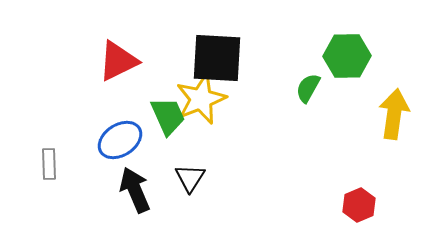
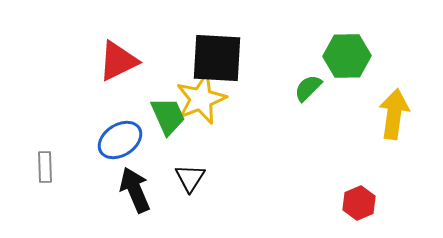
green semicircle: rotated 16 degrees clockwise
gray rectangle: moved 4 px left, 3 px down
red hexagon: moved 2 px up
